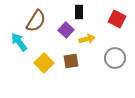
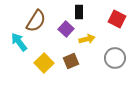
purple square: moved 1 px up
brown square: rotated 14 degrees counterclockwise
